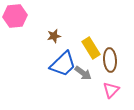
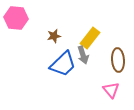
pink hexagon: moved 1 px right, 2 px down; rotated 10 degrees clockwise
yellow rectangle: moved 1 px left, 10 px up; rotated 70 degrees clockwise
brown ellipse: moved 8 px right
gray arrow: moved 18 px up; rotated 36 degrees clockwise
pink triangle: rotated 24 degrees counterclockwise
